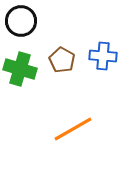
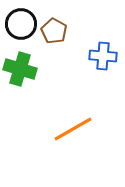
black circle: moved 3 px down
brown pentagon: moved 8 px left, 29 px up
